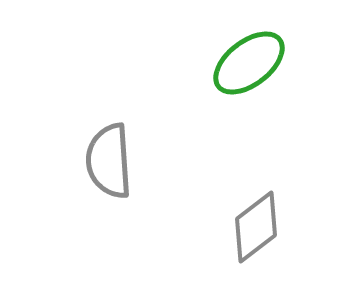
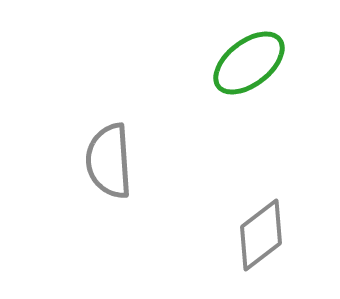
gray diamond: moved 5 px right, 8 px down
